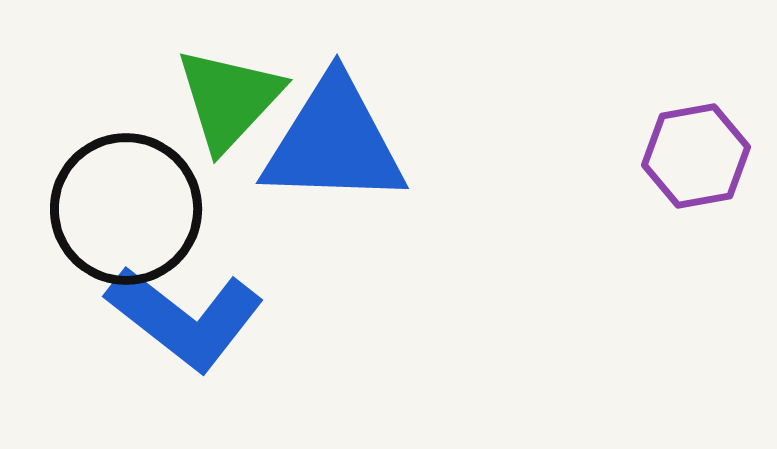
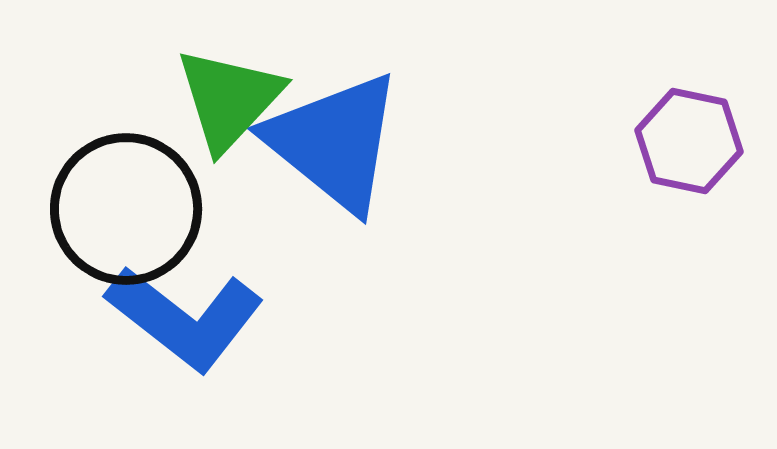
blue triangle: rotated 37 degrees clockwise
purple hexagon: moved 7 px left, 15 px up; rotated 22 degrees clockwise
